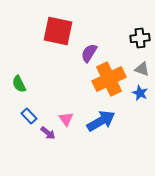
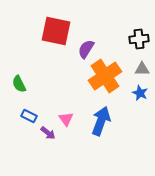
red square: moved 2 px left
black cross: moved 1 px left, 1 px down
purple semicircle: moved 3 px left, 4 px up
gray triangle: rotated 21 degrees counterclockwise
orange cross: moved 4 px left, 3 px up; rotated 8 degrees counterclockwise
blue rectangle: rotated 21 degrees counterclockwise
blue arrow: rotated 40 degrees counterclockwise
